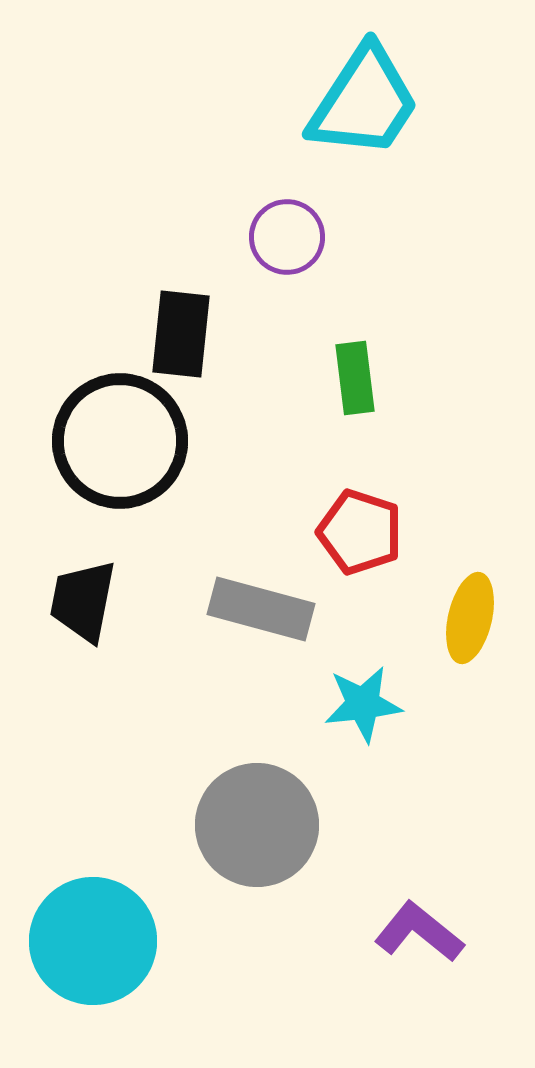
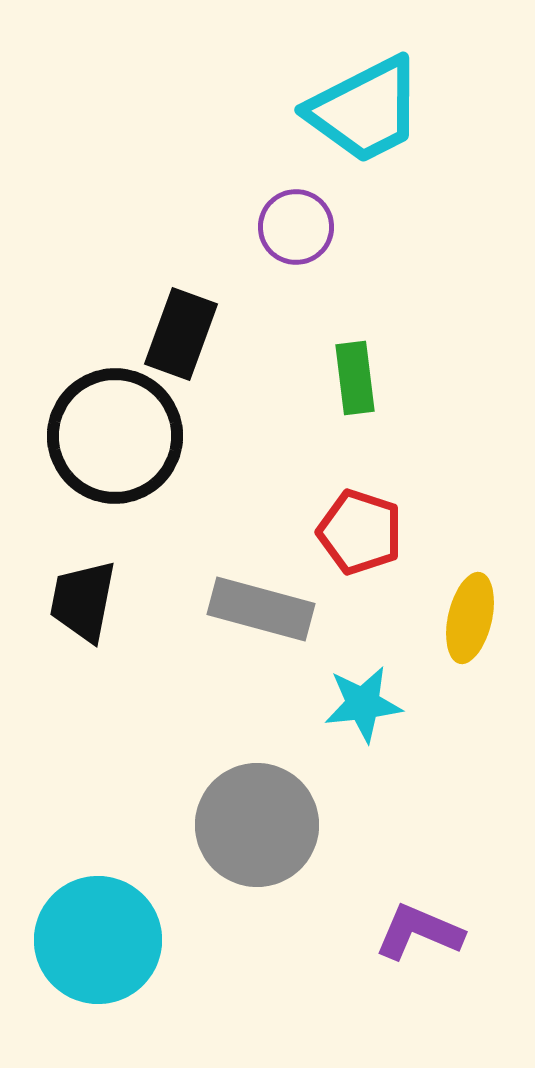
cyan trapezoid: moved 1 px right, 8 px down; rotated 30 degrees clockwise
purple circle: moved 9 px right, 10 px up
black rectangle: rotated 14 degrees clockwise
black circle: moved 5 px left, 5 px up
purple L-shape: rotated 16 degrees counterclockwise
cyan circle: moved 5 px right, 1 px up
